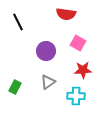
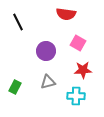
gray triangle: rotated 21 degrees clockwise
